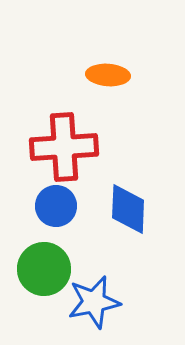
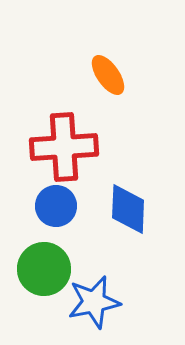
orange ellipse: rotated 51 degrees clockwise
